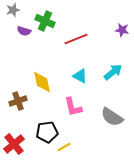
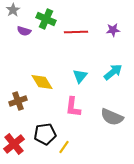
gray star: rotated 16 degrees counterclockwise
green cross: moved 1 px right, 2 px up
purple star: moved 9 px left; rotated 16 degrees counterclockwise
red line: moved 7 px up; rotated 20 degrees clockwise
cyan triangle: rotated 42 degrees clockwise
yellow diamond: rotated 20 degrees counterclockwise
pink L-shape: rotated 20 degrees clockwise
gray semicircle: rotated 10 degrees counterclockwise
black pentagon: moved 2 px left, 2 px down
yellow line: rotated 24 degrees counterclockwise
